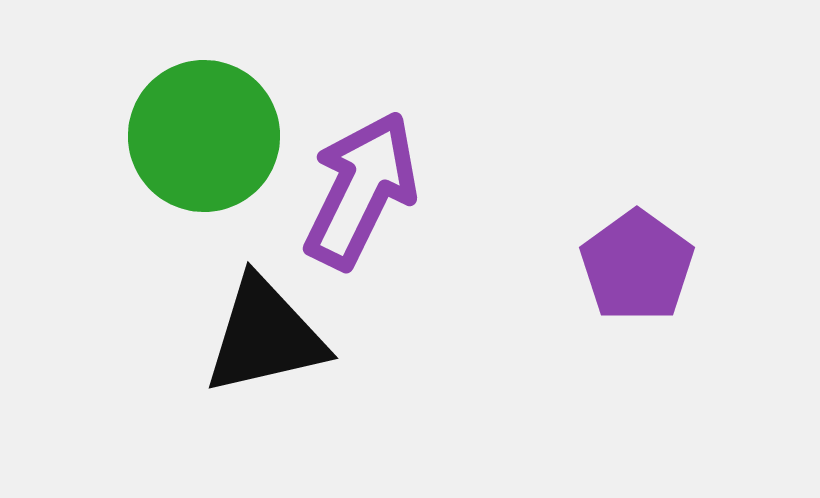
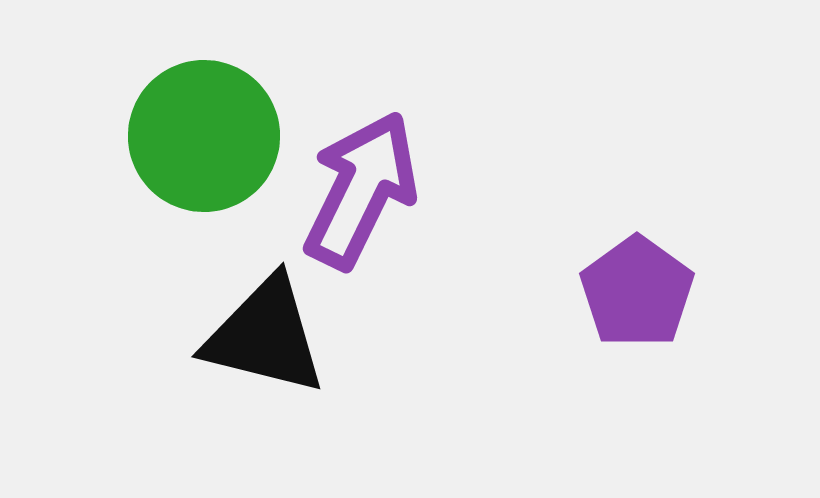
purple pentagon: moved 26 px down
black triangle: rotated 27 degrees clockwise
